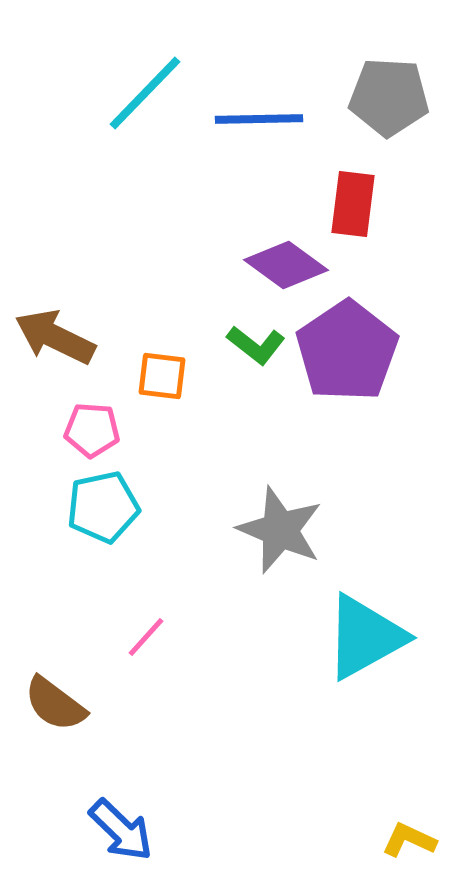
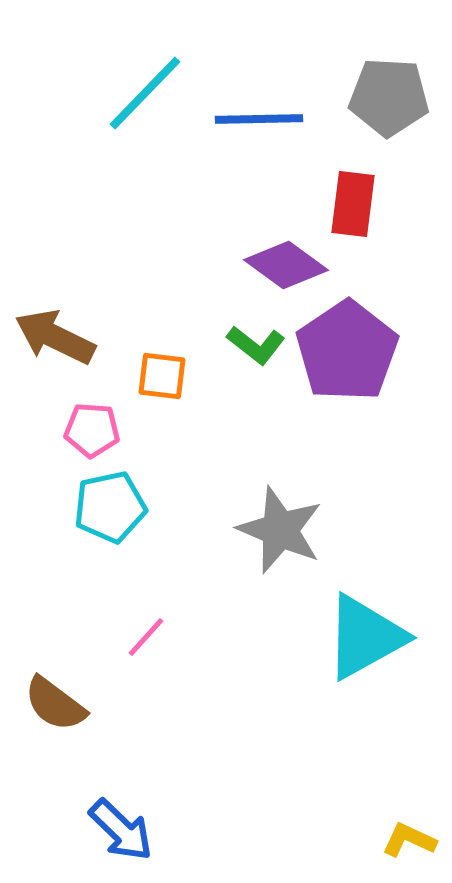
cyan pentagon: moved 7 px right
